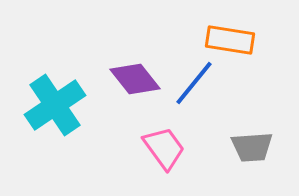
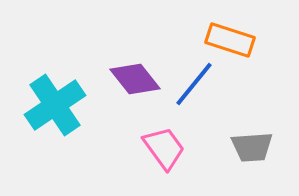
orange rectangle: rotated 9 degrees clockwise
blue line: moved 1 px down
